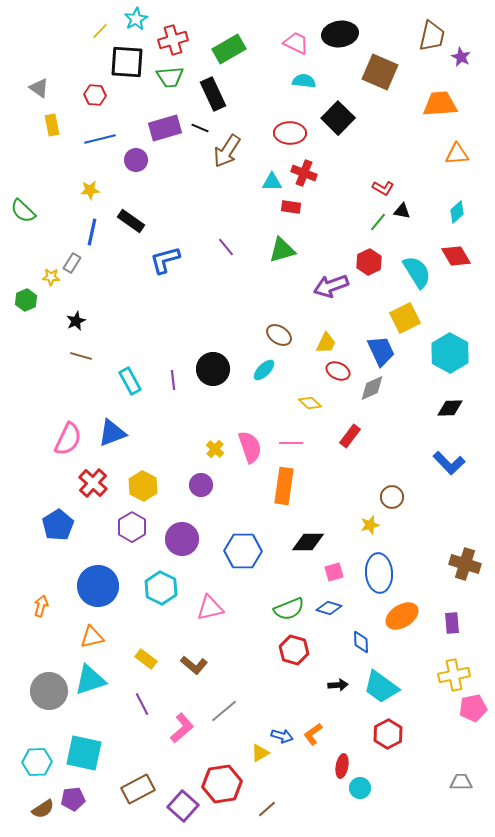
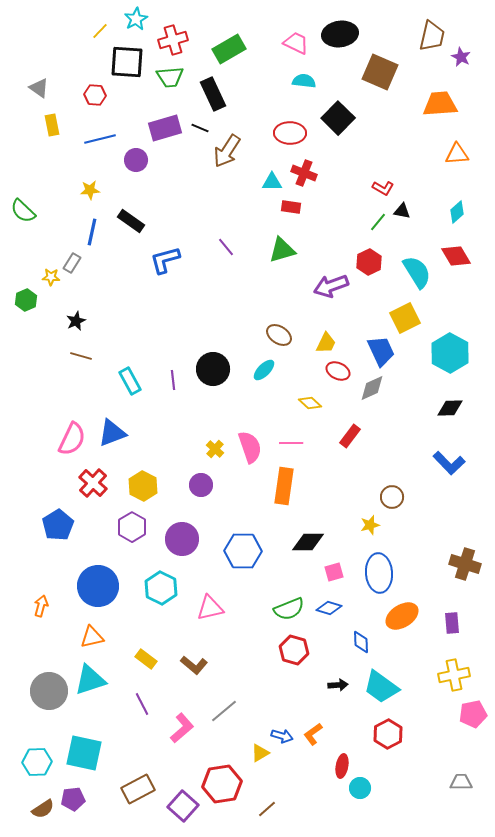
pink semicircle at (68, 439): moved 4 px right
pink pentagon at (473, 708): moved 6 px down
